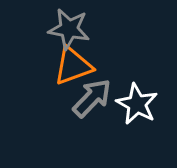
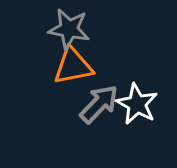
orange triangle: rotated 9 degrees clockwise
gray arrow: moved 7 px right, 6 px down
